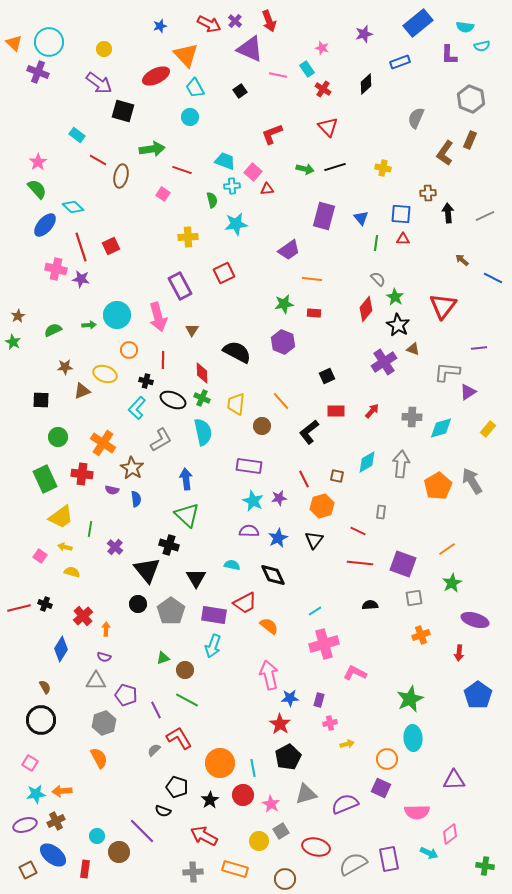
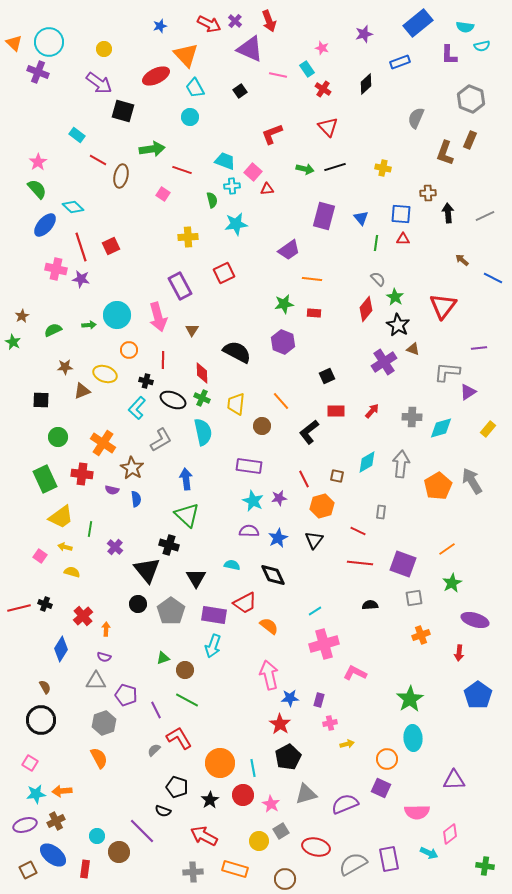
brown L-shape at (445, 153): rotated 15 degrees counterclockwise
brown star at (18, 316): moved 4 px right
green star at (410, 699): rotated 8 degrees counterclockwise
